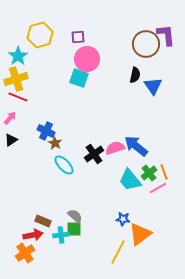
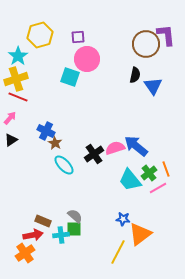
cyan square: moved 9 px left, 1 px up
orange line: moved 2 px right, 3 px up
